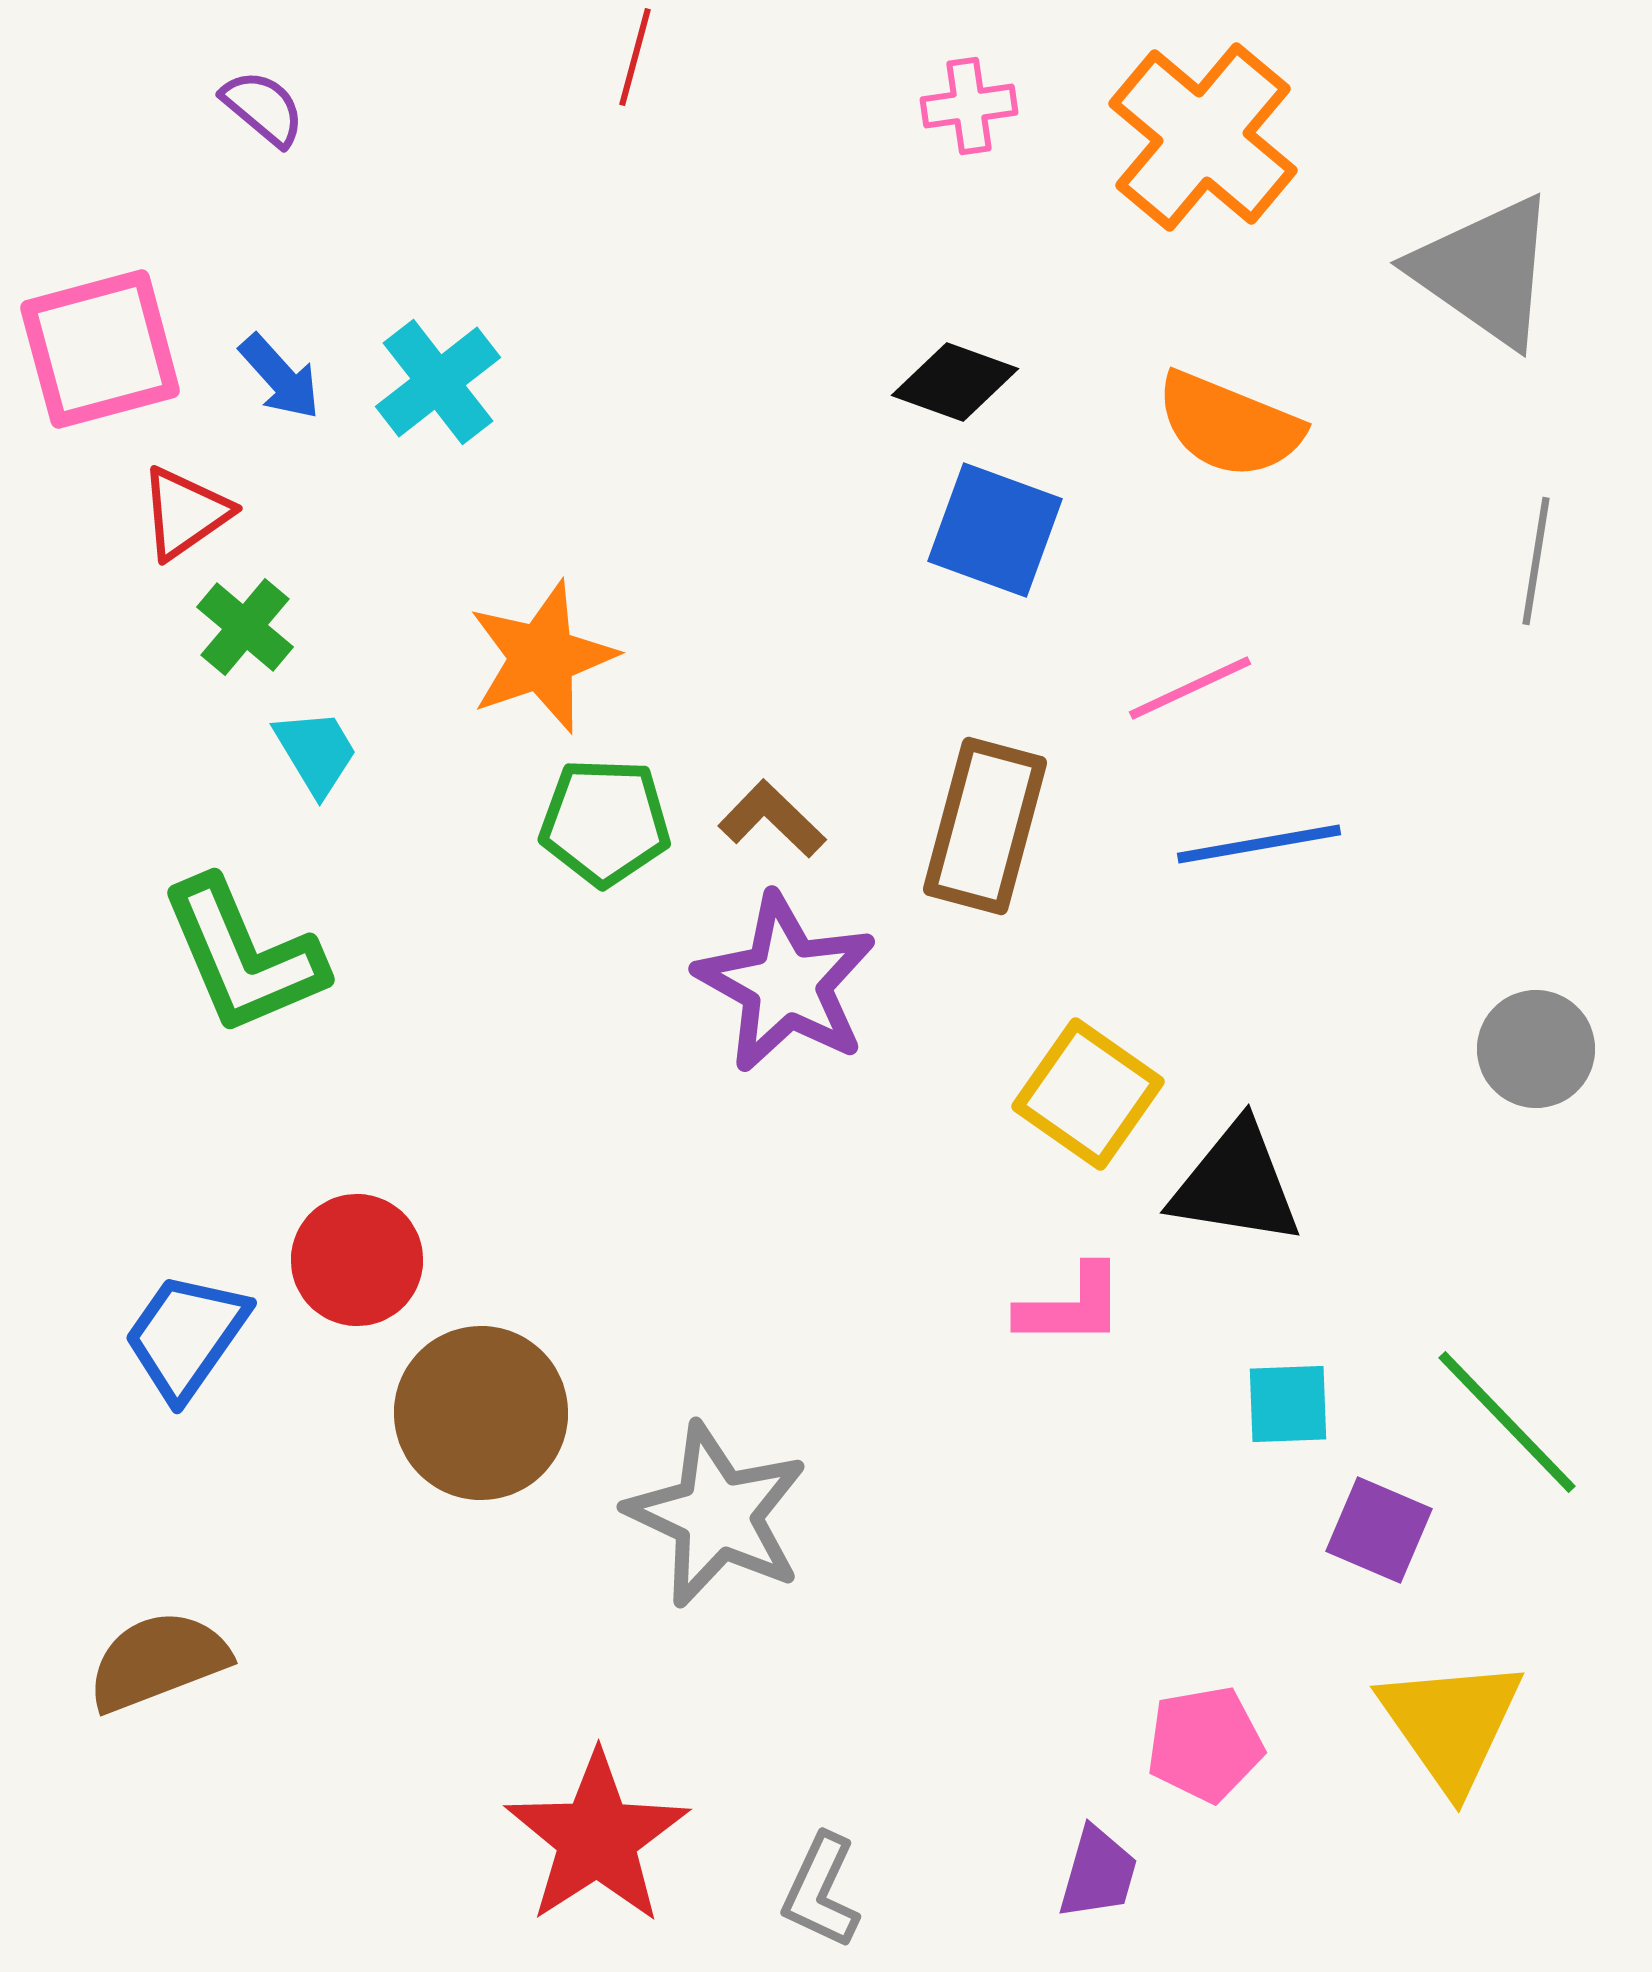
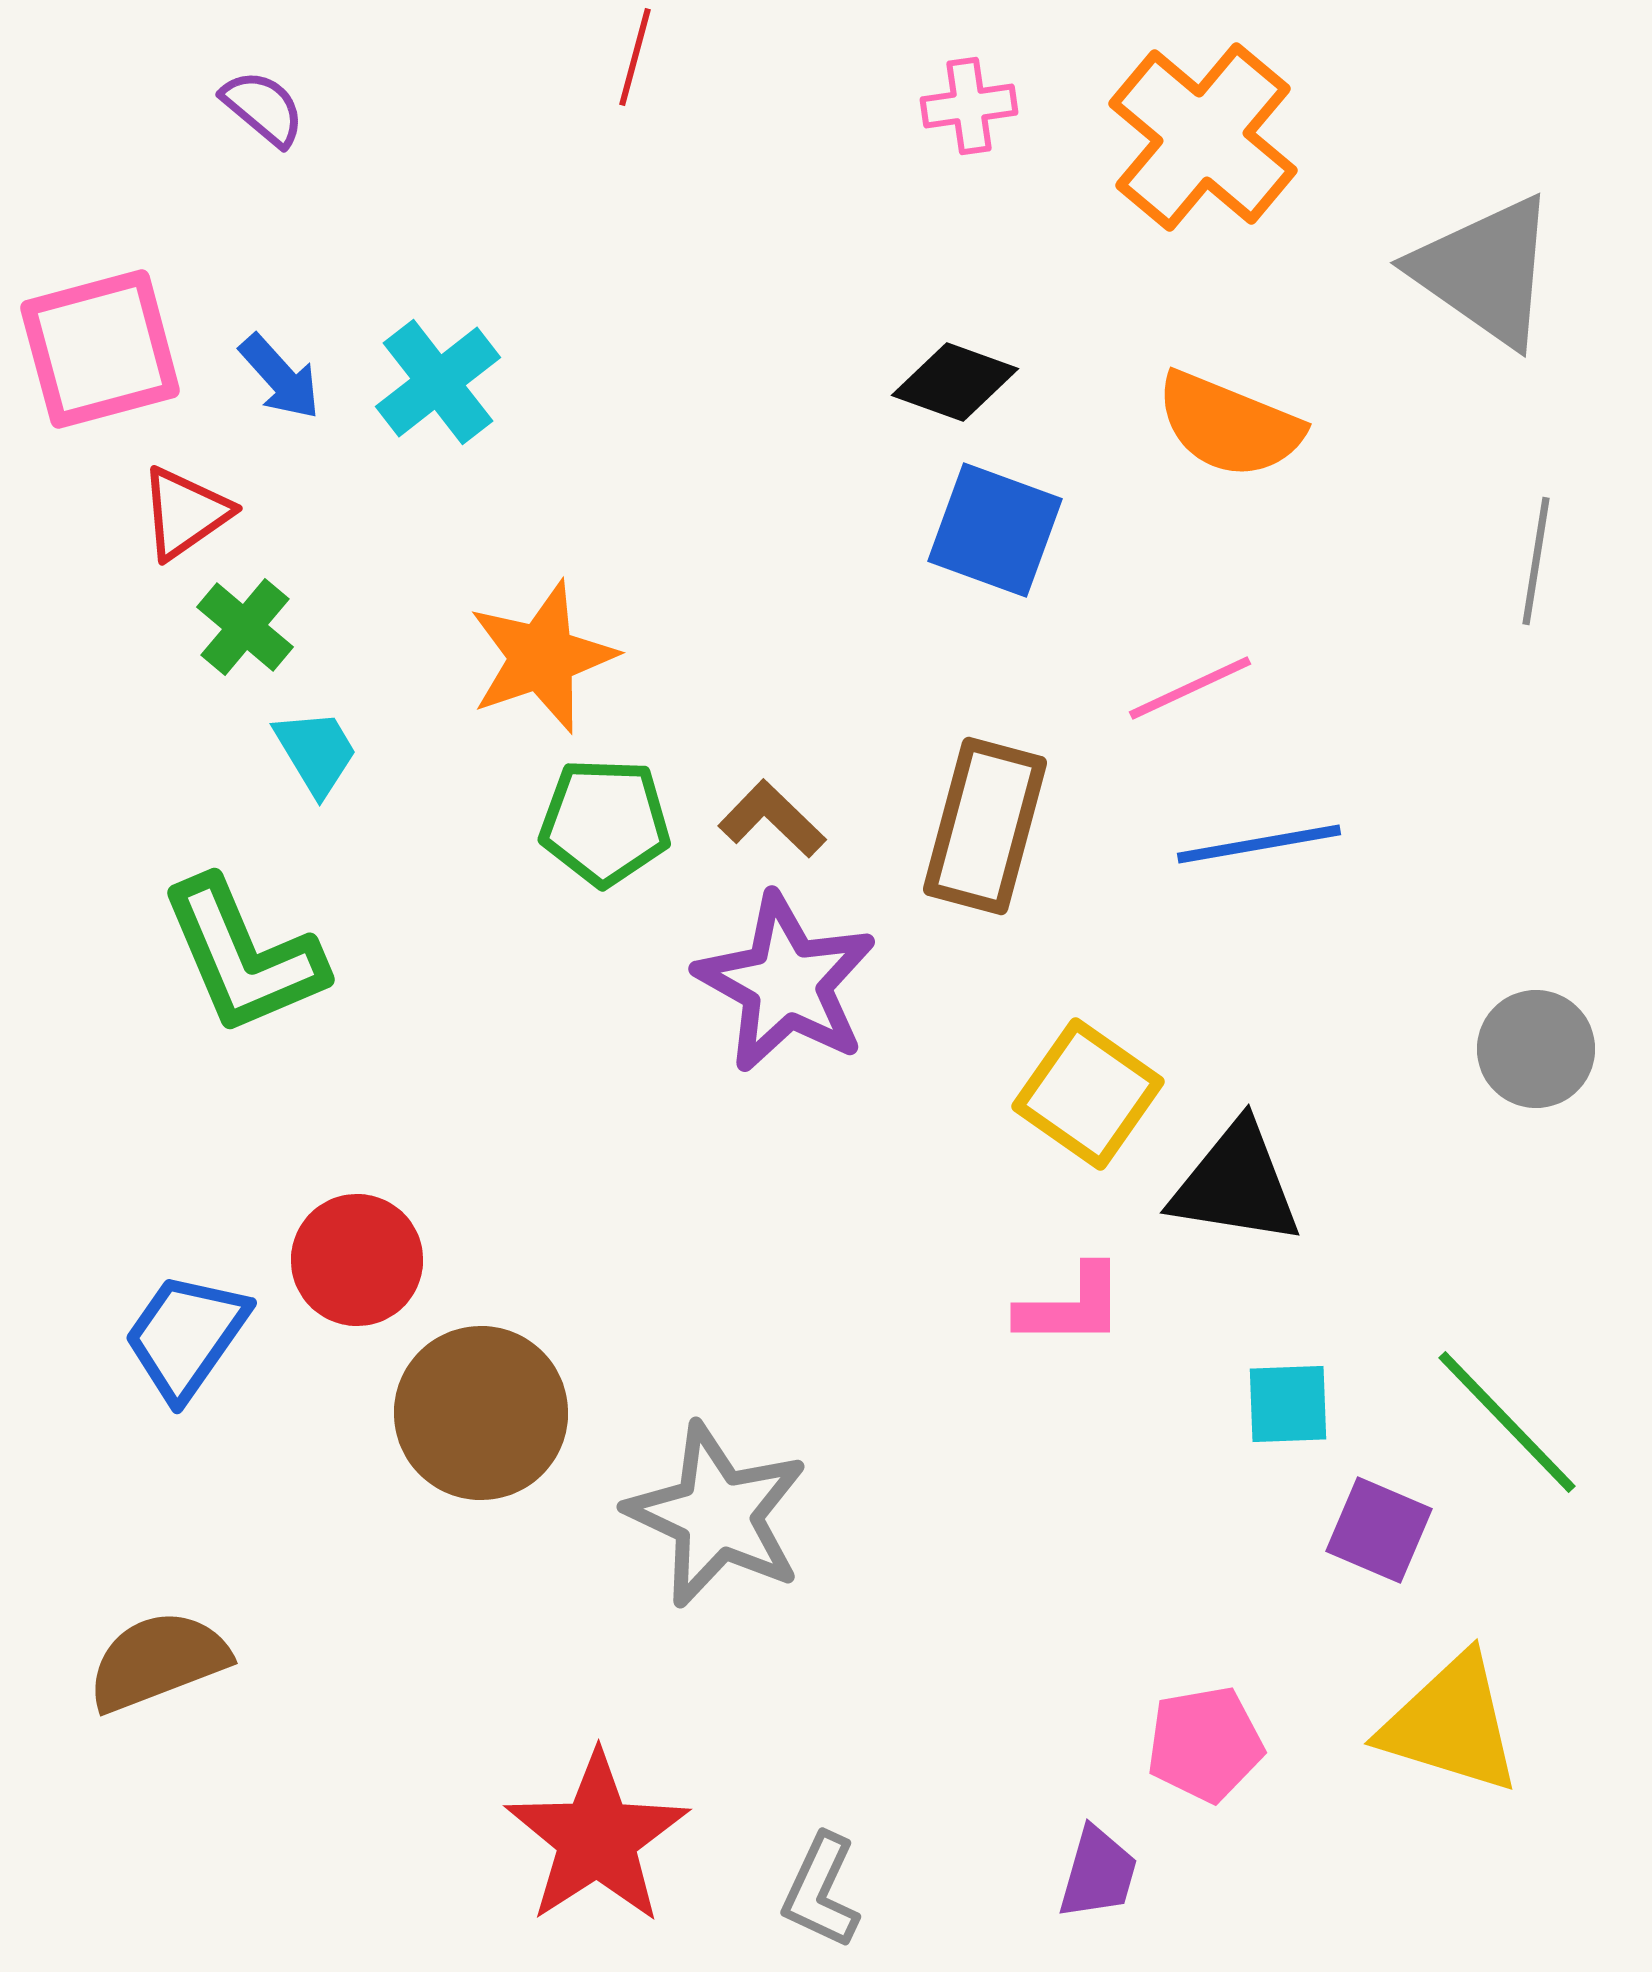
yellow triangle: rotated 38 degrees counterclockwise
